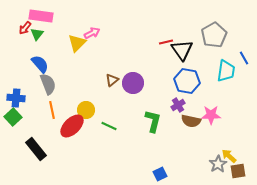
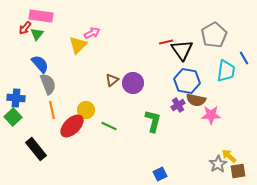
yellow triangle: moved 1 px right, 2 px down
brown semicircle: moved 5 px right, 21 px up
